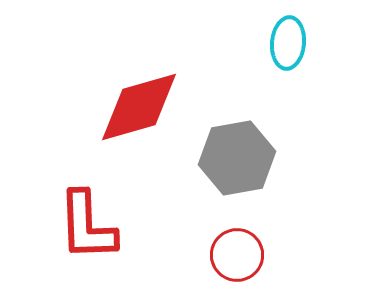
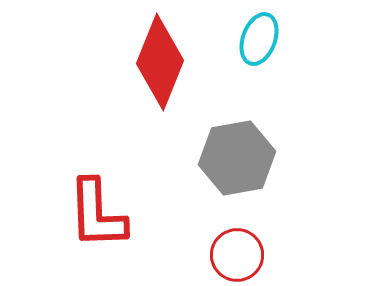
cyan ellipse: moved 29 px left, 4 px up; rotated 15 degrees clockwise
red diamond: moved 21 px right, 45 px up; rotated 52 degrees counterclockwise
red L-shape: moved 10 px right, 12 px up
